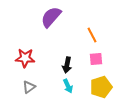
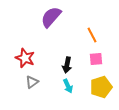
red star: rotated 18 degrees clockwise
gray triangle: moved 3 px right, 5 px up
